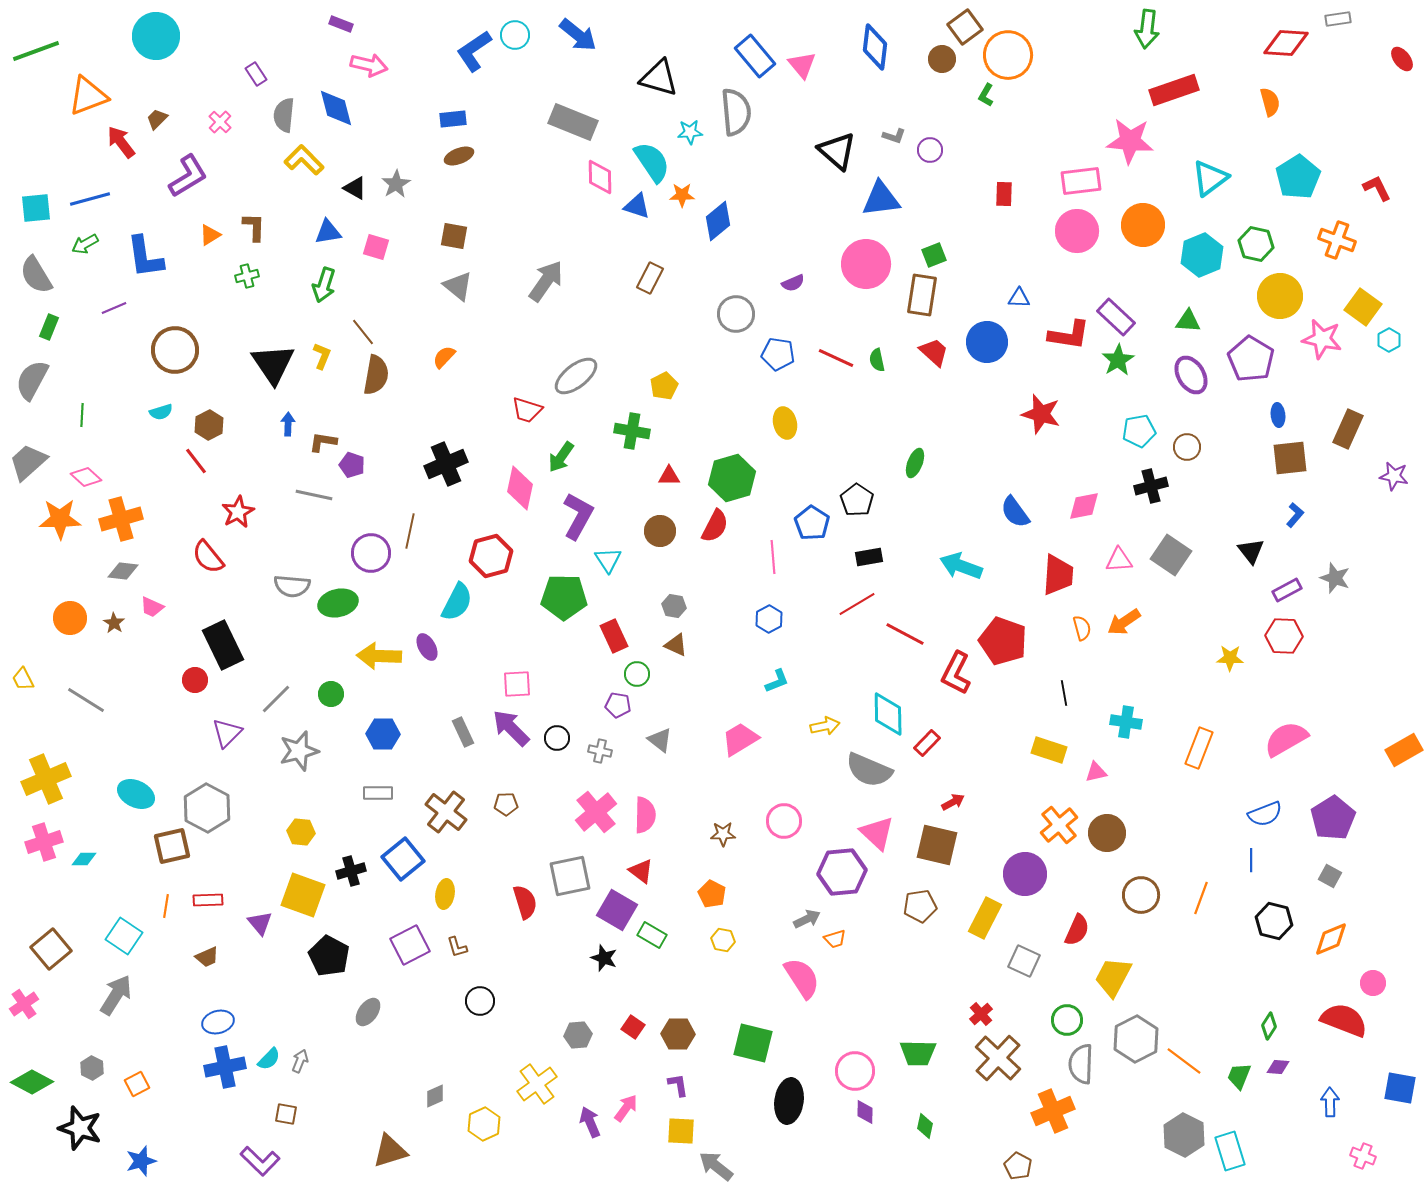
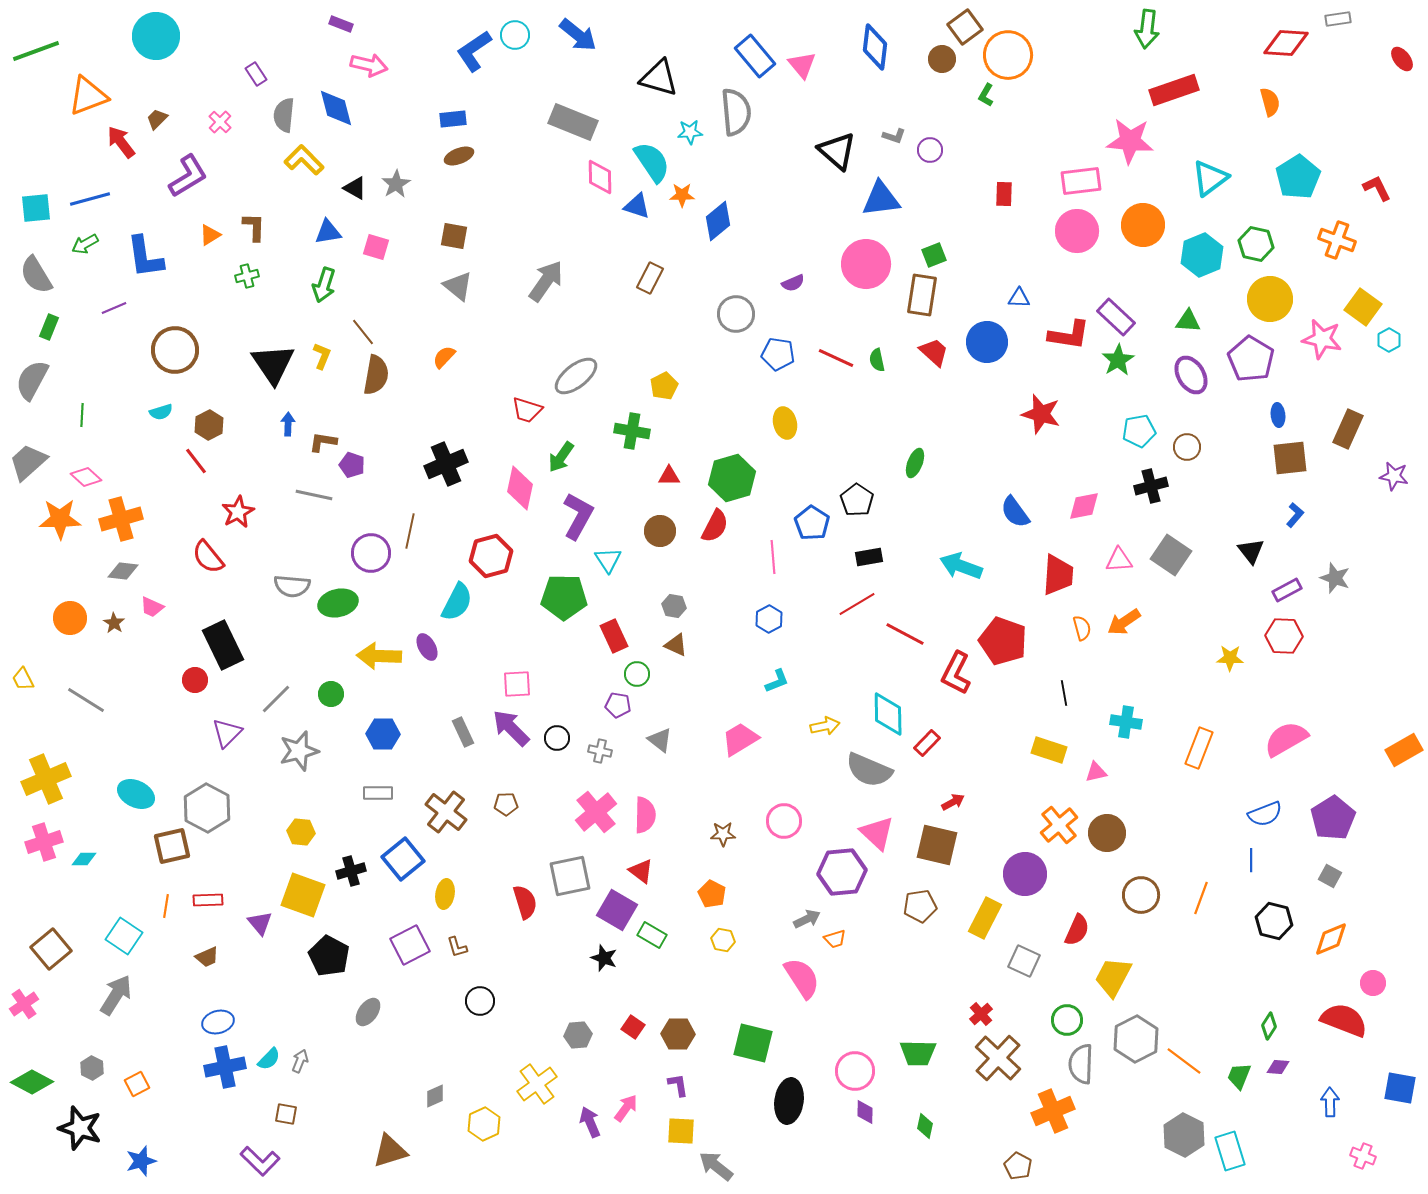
yellow circle at (1280, 296): moved 10 px left, 3 px down
